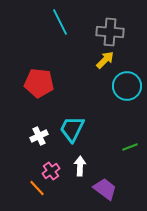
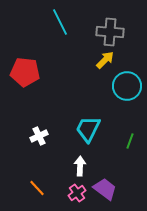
red pentagon: moved 14 px left, 11 px up
cyan trapezoid: moved 16 px right
green line: moved 6 px up; rotated 49 degrees counterclockwise
pink cross: moved 26 px right, 22 px down
